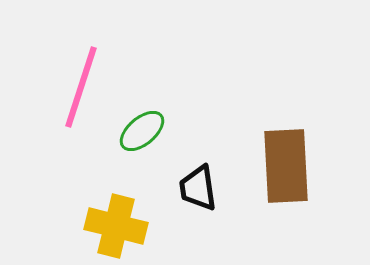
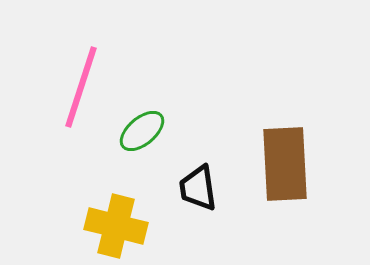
brown rectangle: moved 1 px left, 2 px up
